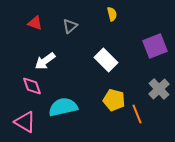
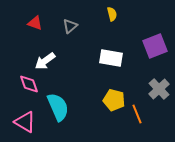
white rectangle: moved 5 px right, 2 px up; rotated 35 degrees counterclockwise
pink diamond: moved 3 px left, 2 px up
cyan semicircle: moved 5 px left; rotated 80 degrees clockwise
